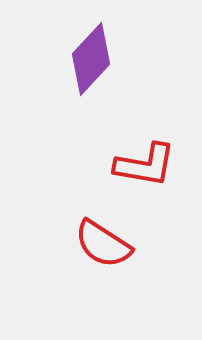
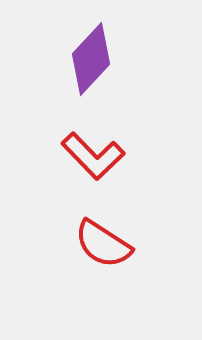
red L-shape: moved 52 px left, 9 px up; rotated 36 degrees clockwise
